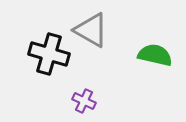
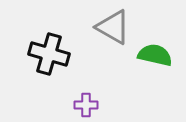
gray triangle: moved 22 px right, 3 px up
purple cross: moved 2 px right, 4 px down; rotated 25 degrees counterclockwise
